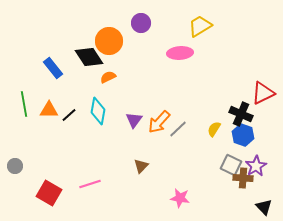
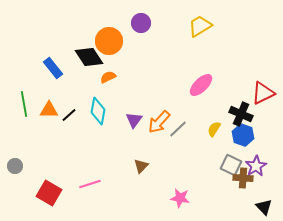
pink ellipse: moved 21 px right, 32 px down; rotated 40 degrees counterclockwise
